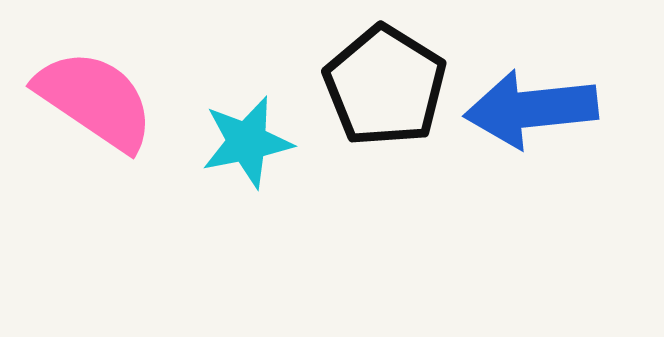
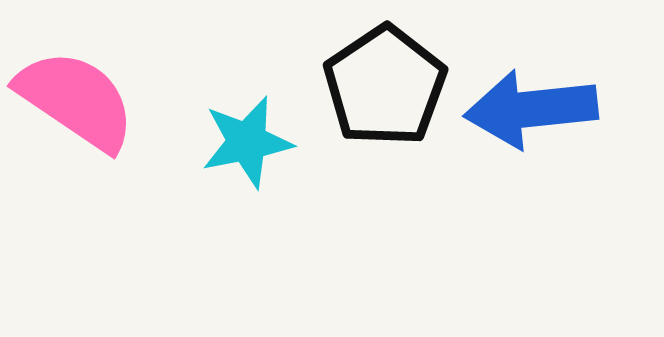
black pentagon: rotated 6 degrees clockwise
pink semicircle: moved 19 px left
